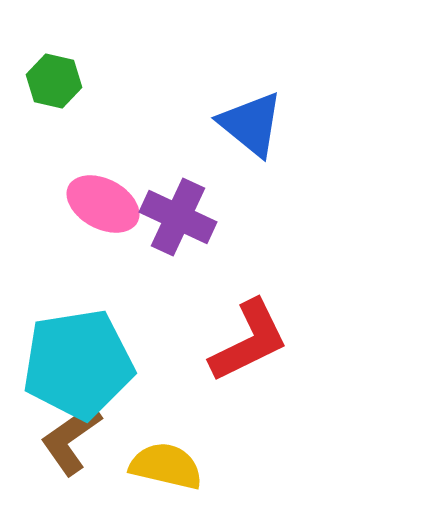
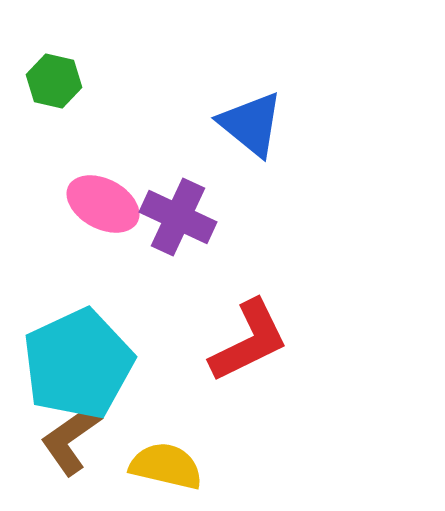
cyan pentagon: rotated 16 degrees counterclockwise
